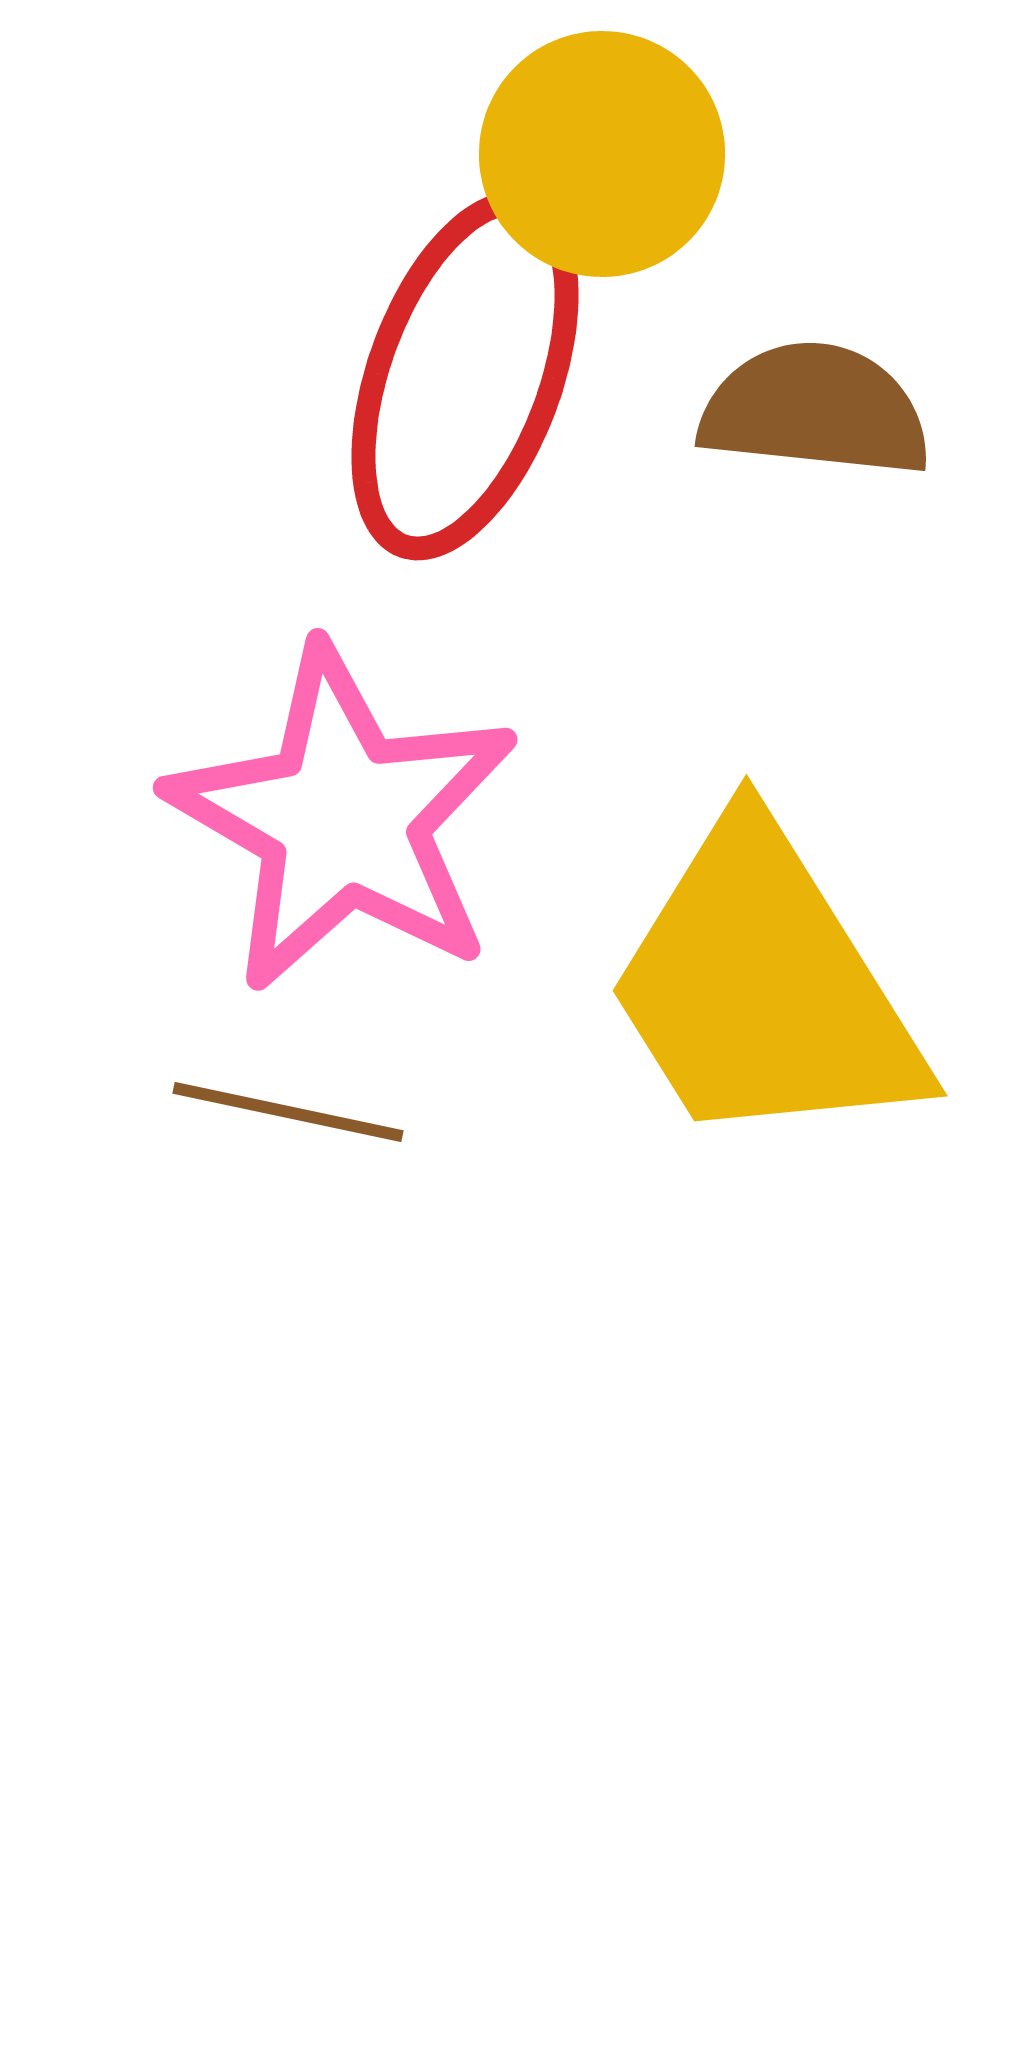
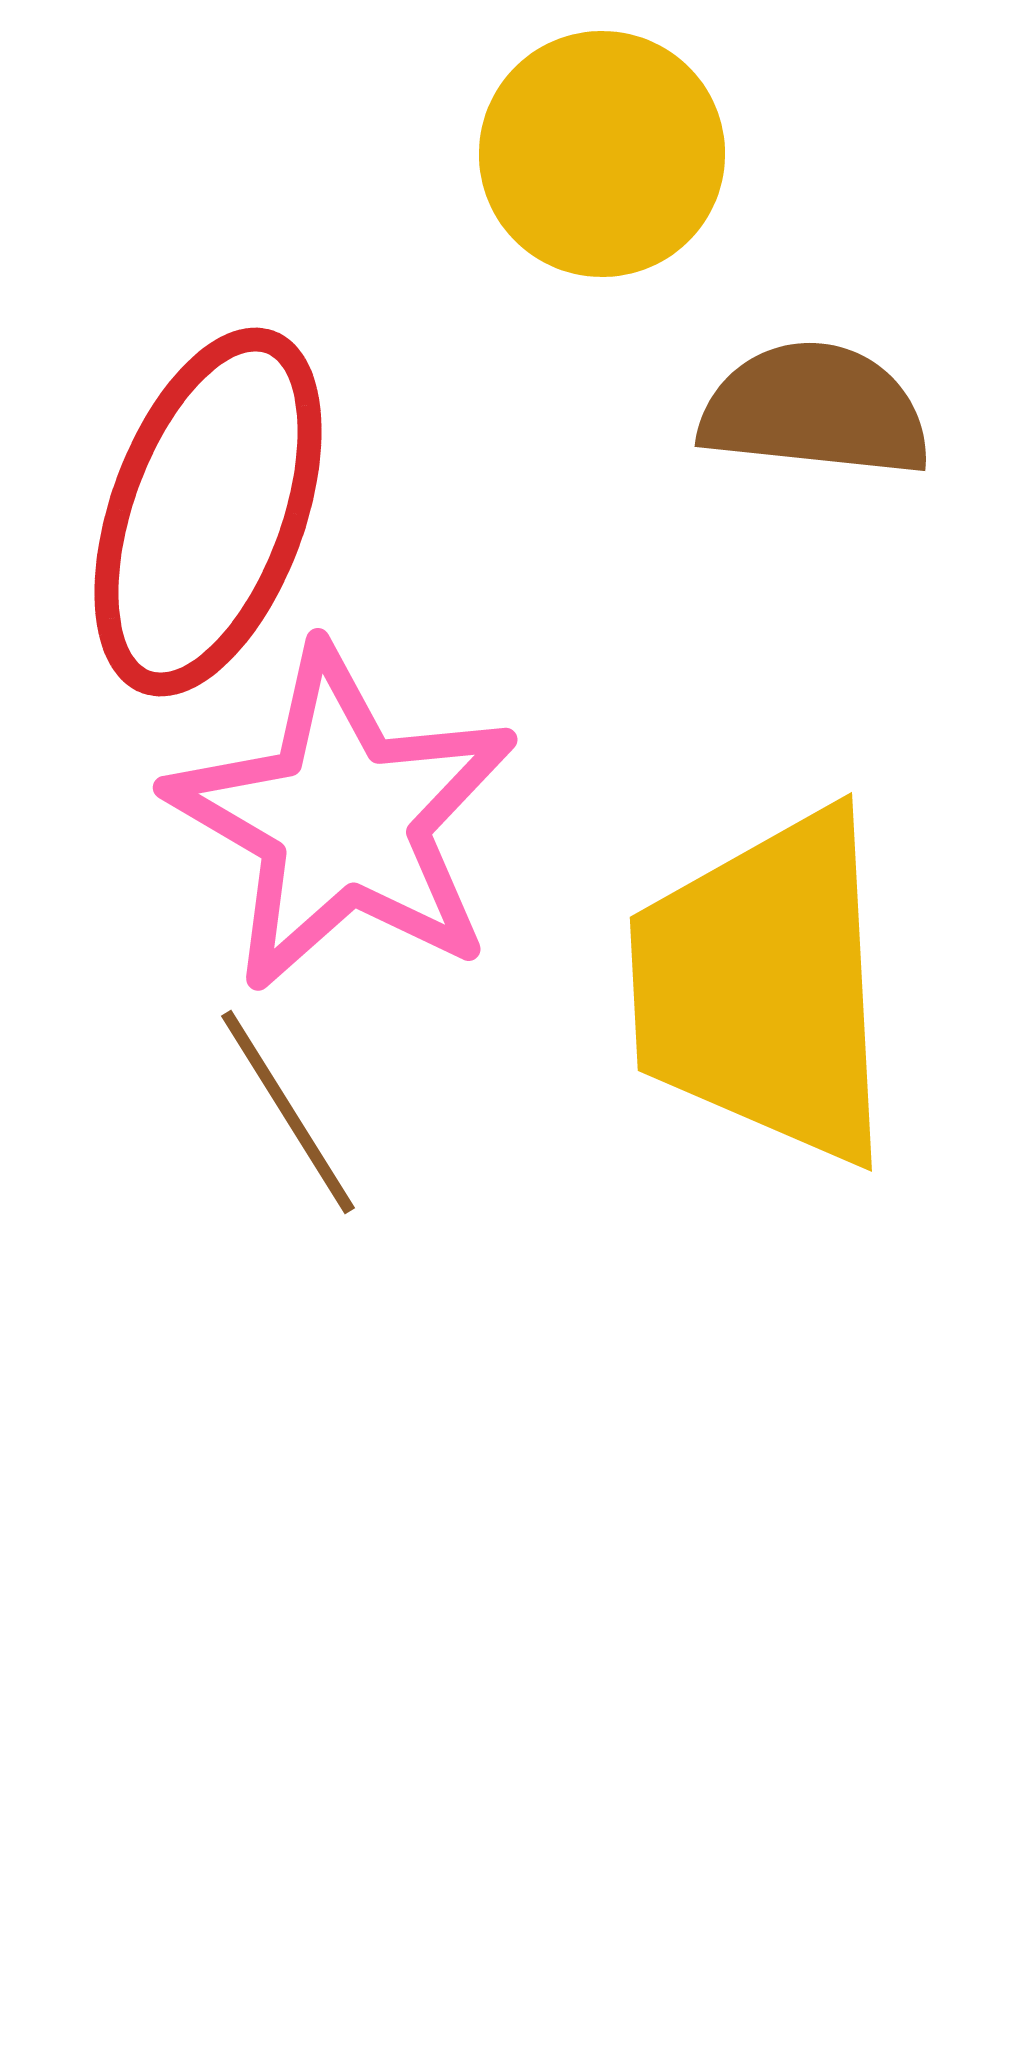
red ellipse: moved 257 px left, 136 px down
yellow trapezoid: rotated 29 degrees clockwise
brown line: rotated 46 degrees clockwise
